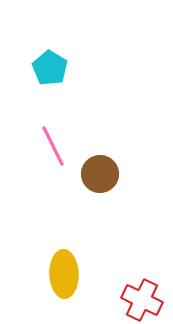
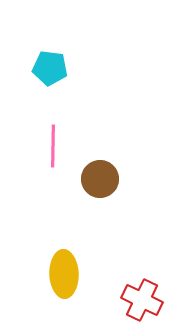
cyan pentagon: rotated 24 degrees counterclockwise
pink line: rotated 27 degrees clockwise
brown circle: moved 5 px down
